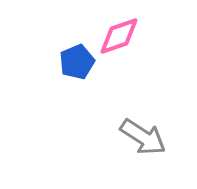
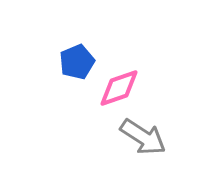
pink diamond: moved 52 px down
